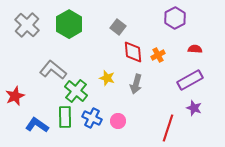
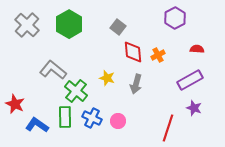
red semicircle: moved 2 px right
red star: moved 8 px down; rotated 24 degrees counterclockwise
